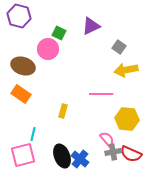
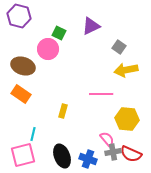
blue cross: moved 8 px right; rotated 18 degrees counterclockwise
